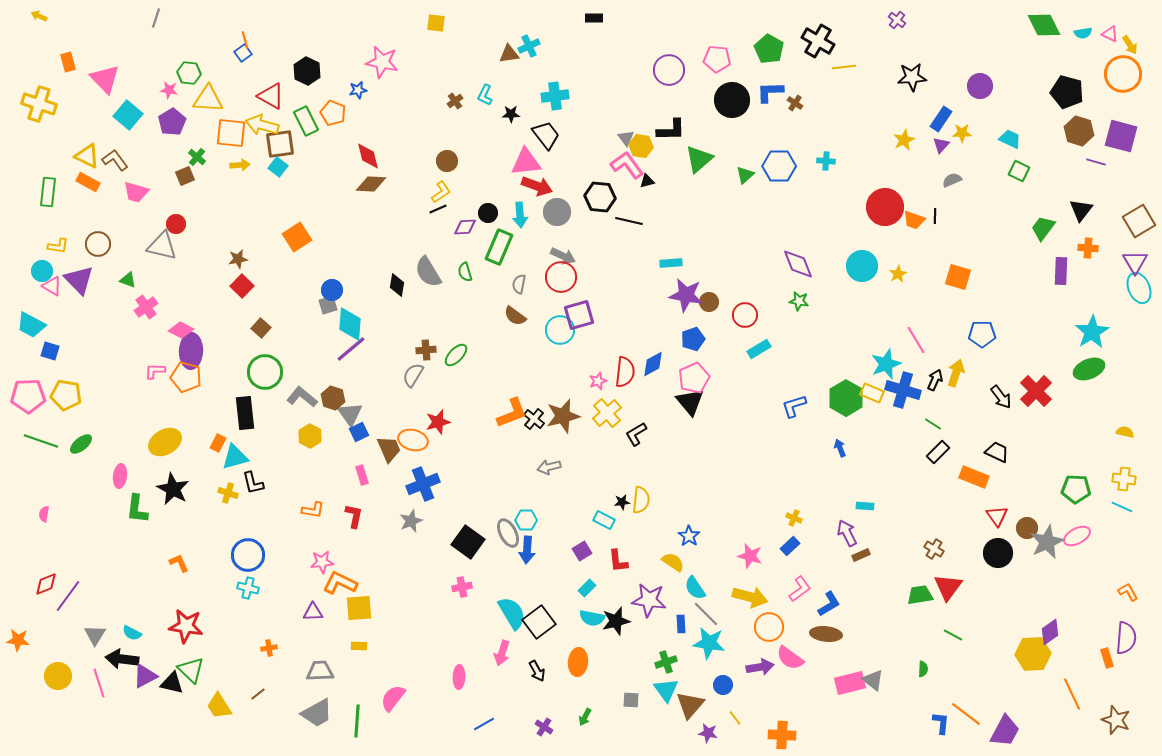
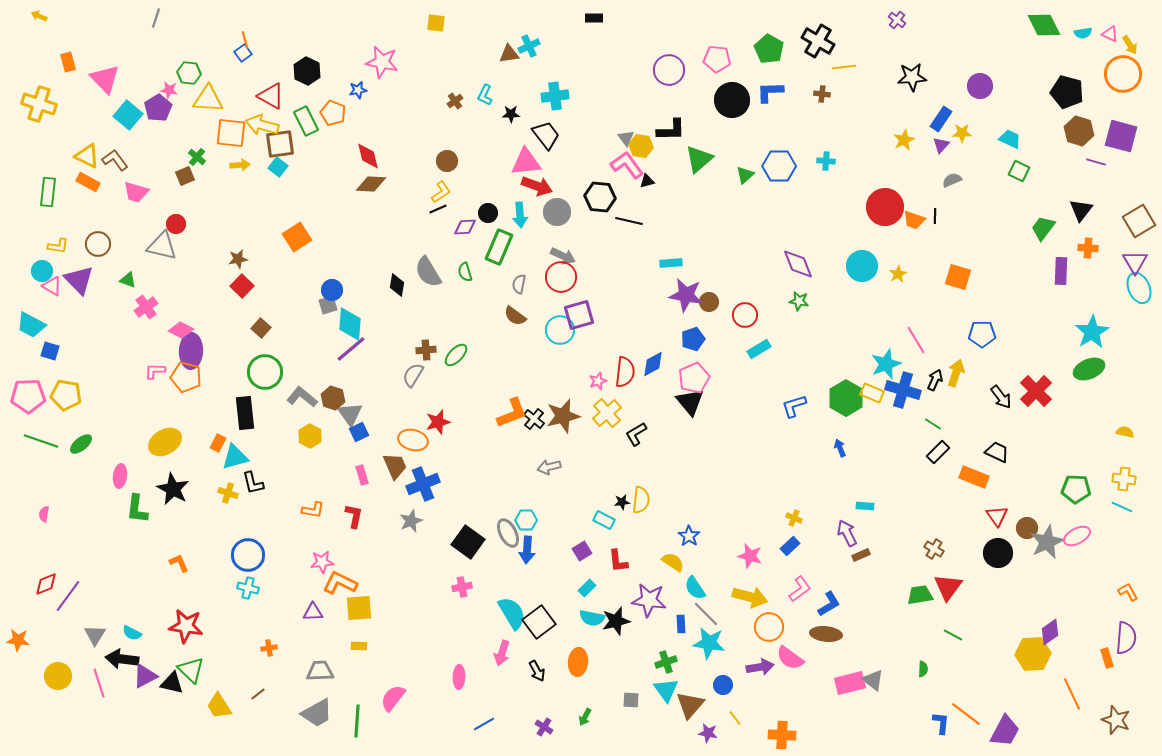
brown cross at (795, 103): moved 27 px right, 9 px up; rotated 28 degrees counterclockwise
purple pentagon at (172, 122): moved 14 px left, 14 px up
brown trapezoid at (389, 449): moved 6 px right, 17 px down
